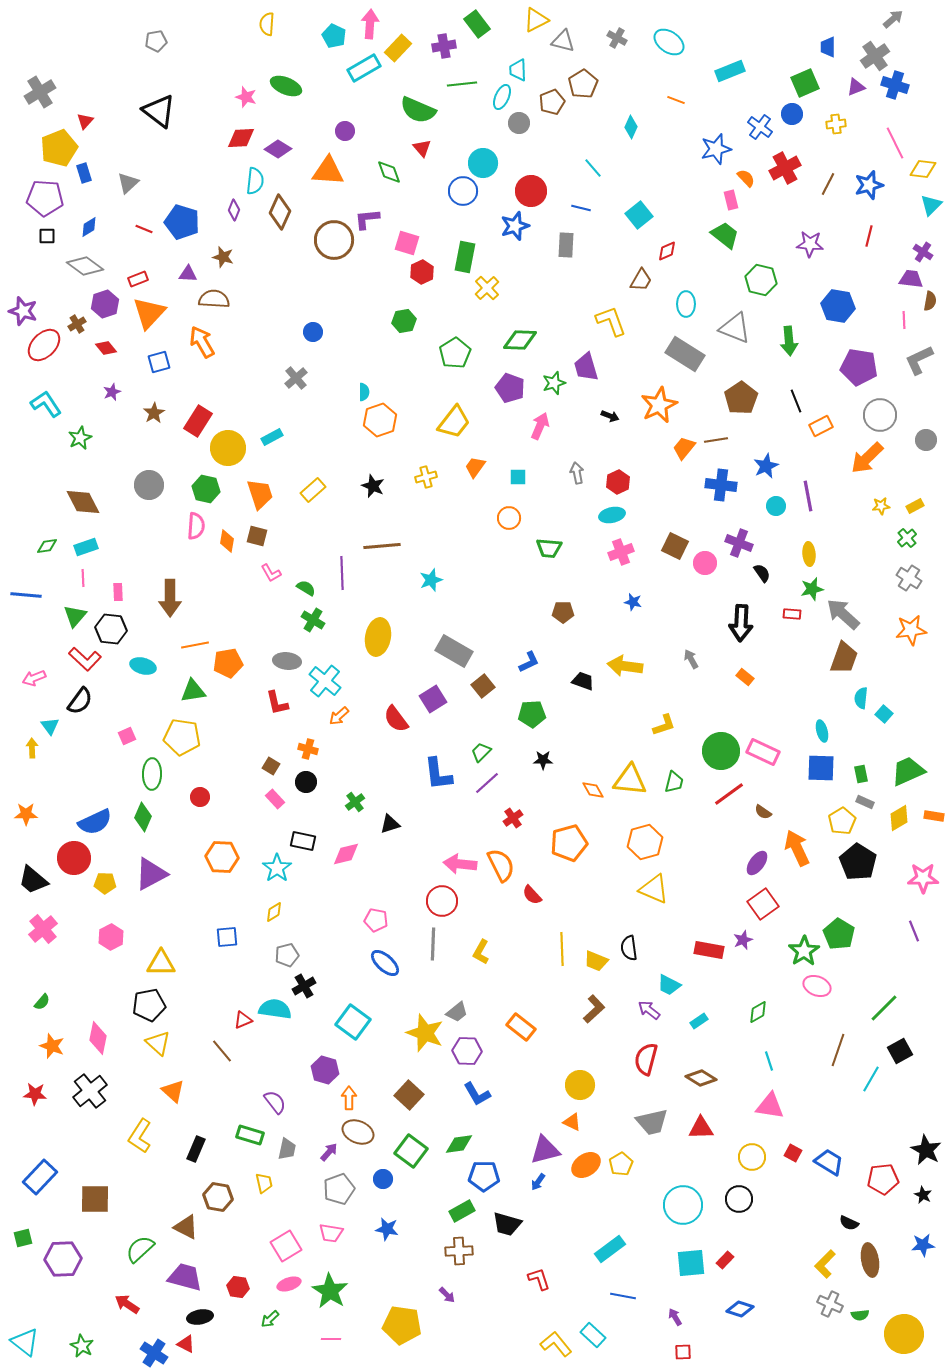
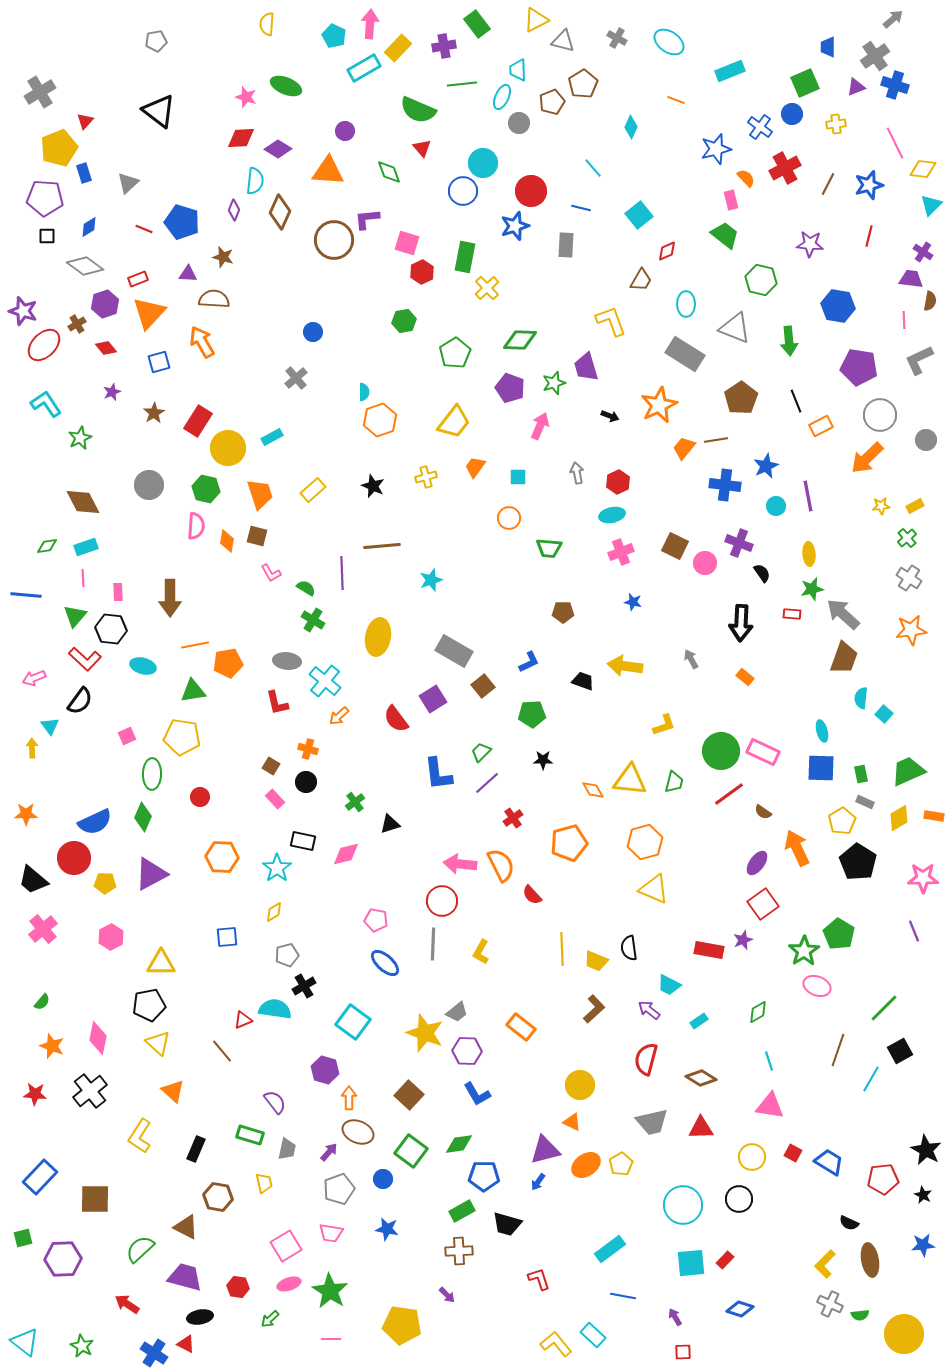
blue cross at (721, 485): moved 4 px right
